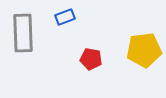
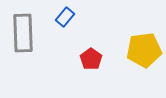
blue rectangle: rotated 30 degrees counterclockwise
red pentagon: rotated 25 degrees clockwise
